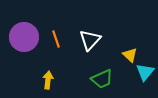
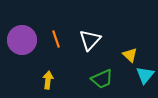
purple circle: moved 2 px left, 3 px down
cyan triangle: moved 3 px down
